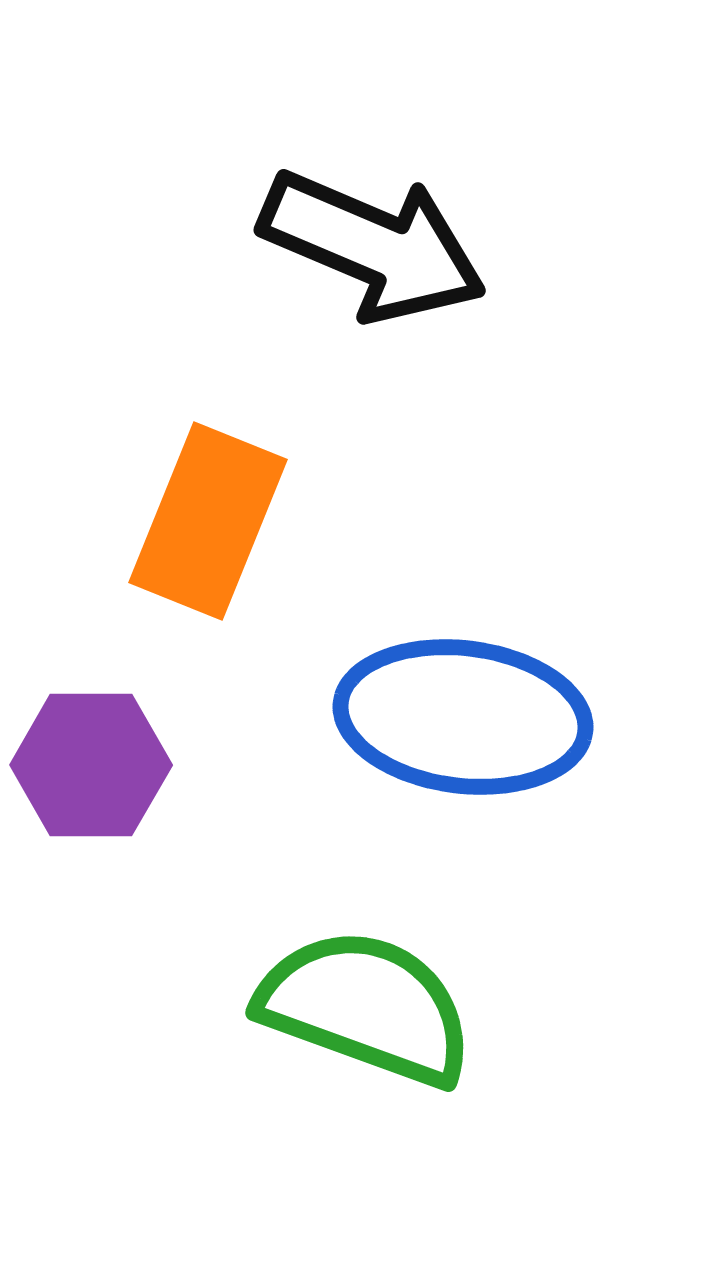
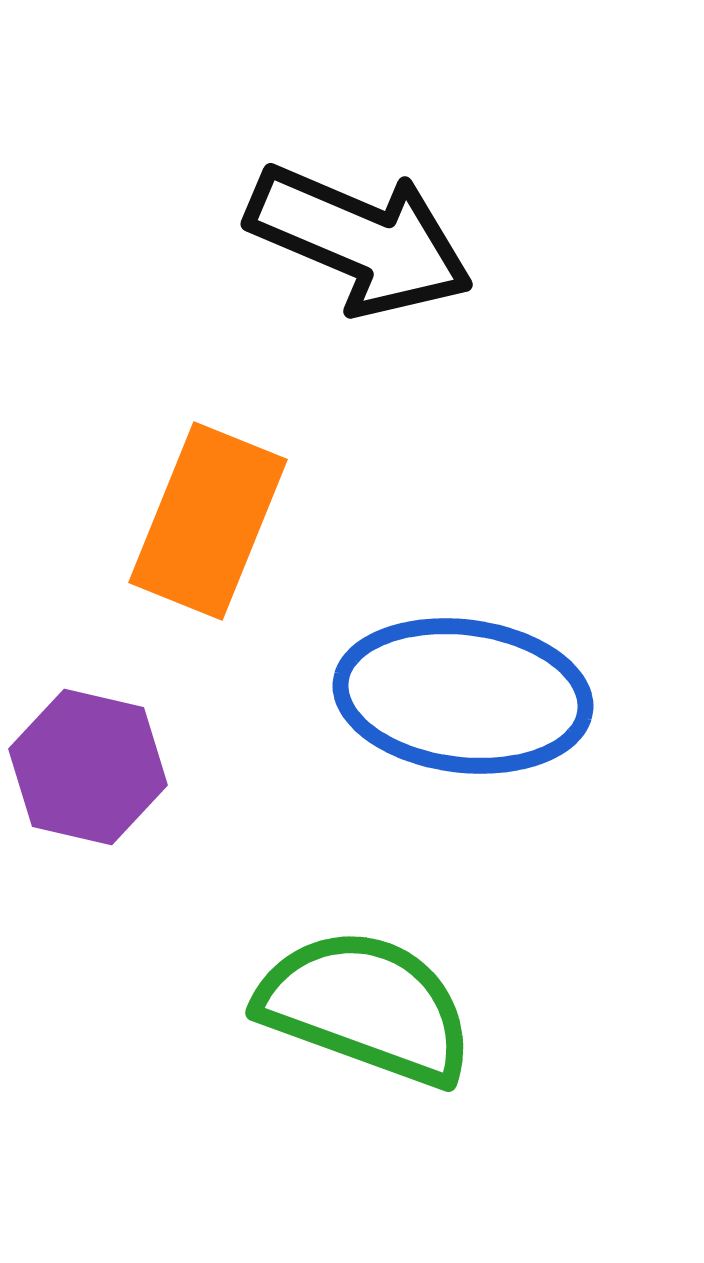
black arrow: moved 13 px left, 6 px up
blue ellipse: moved 21 px up
purple hexagon: moved 3 px left, 2 px down; rotated 13 degrees clockwise
